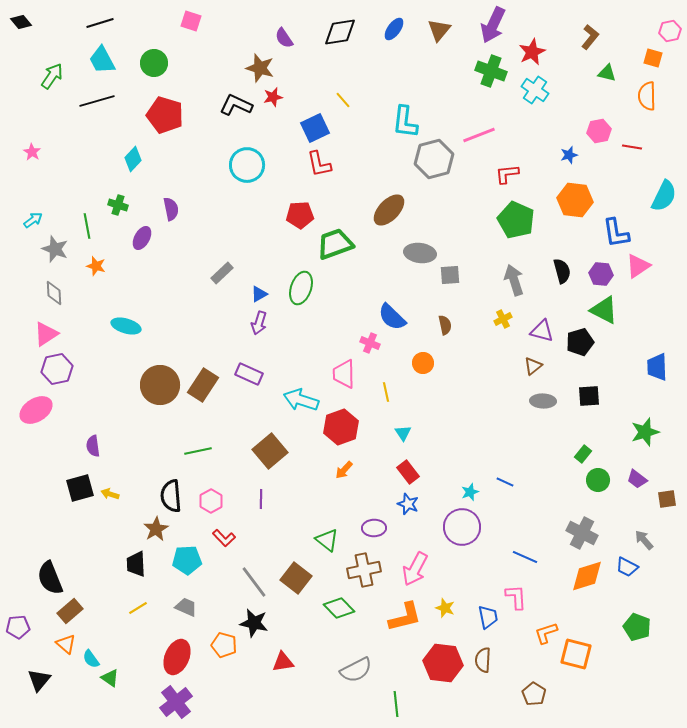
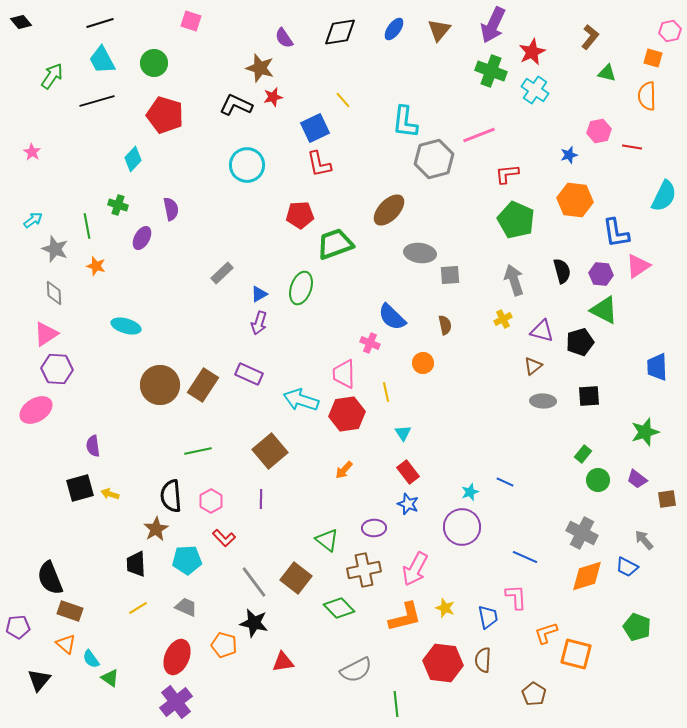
purple hexagon at (57, 369): rotated 16 degrees clockwise
red hexagon at (341, 427): moved 6 px right, 13 px up; rotated 12 degrees clockwise
brown rectangle at (70, 611): rotated 60 degrees clockwise
